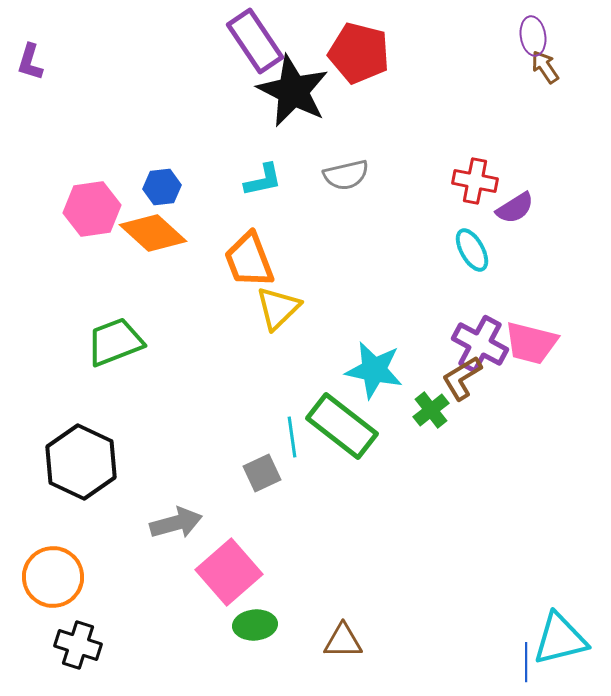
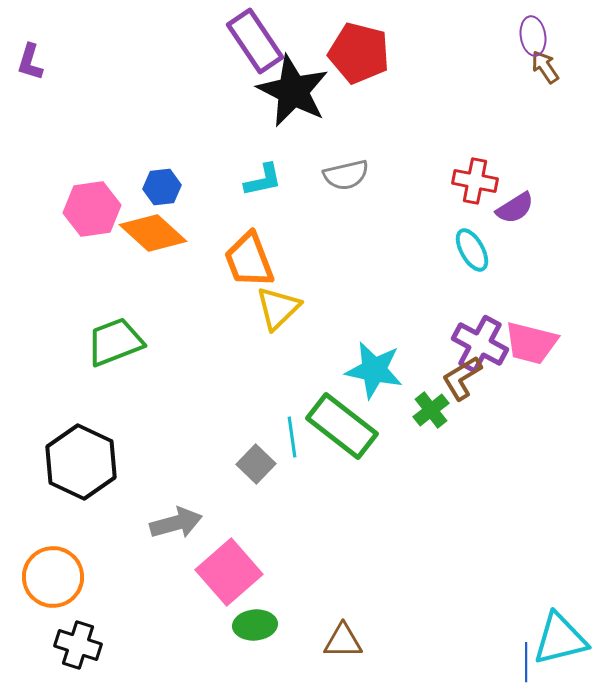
gray square: moved 6 px left, 9 px up; rotated 21 degrees counterclockwise
